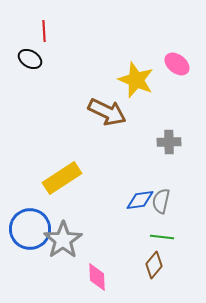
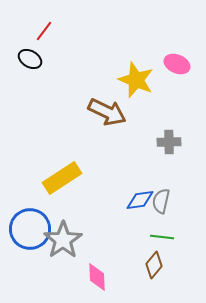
red line: rotated 40 degrees clockwise
pink ellipse: rotated 15 degrees counterclockwise
